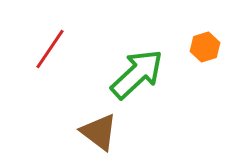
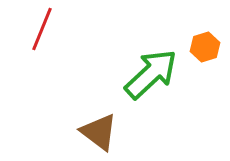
red line: moved 8 px left, 20 px up; rotated 12 degrees counterclockwise
green arrow: moved 14 px right
